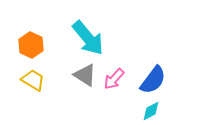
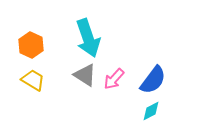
cyan arrow: rotated 21 degrees clockwise
